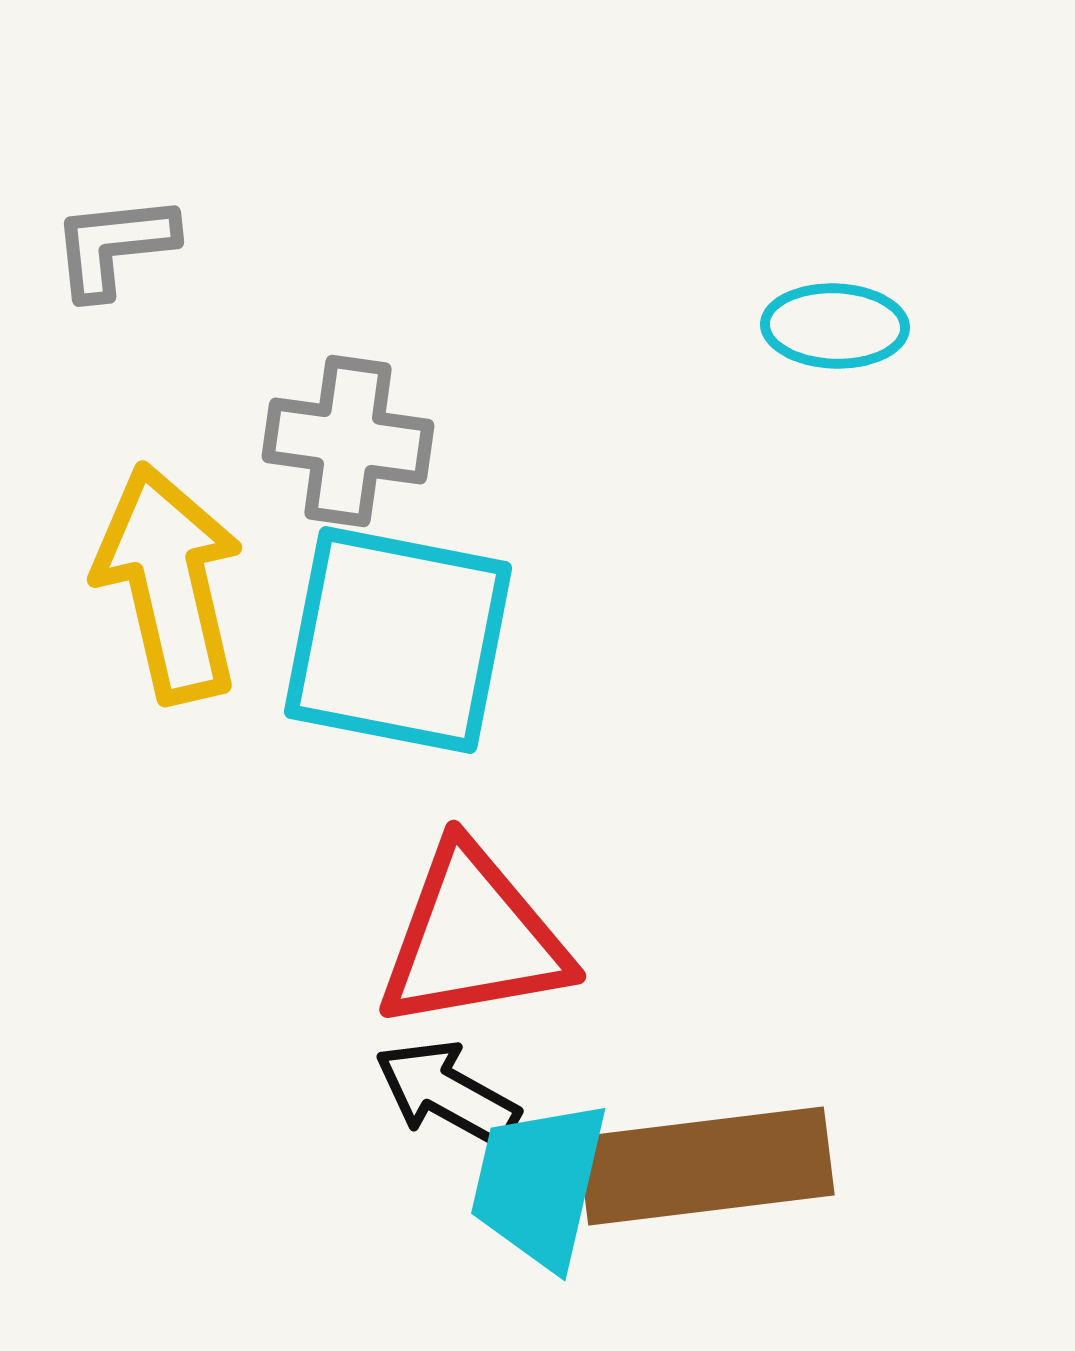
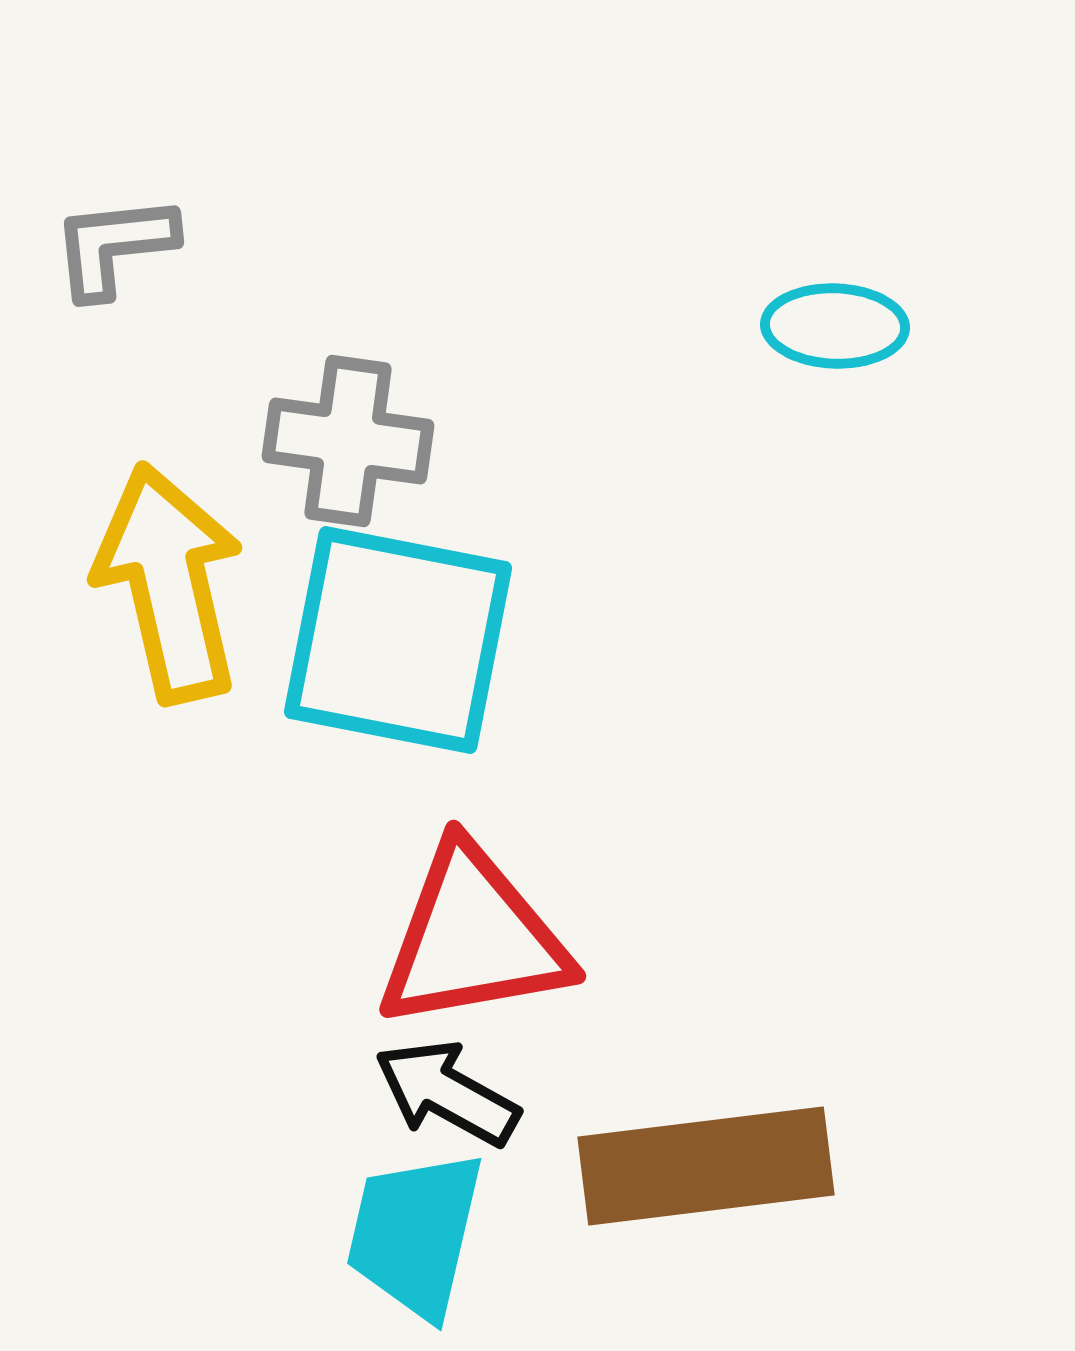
cyan trapezoid: moved 124 px left, 50 px down
